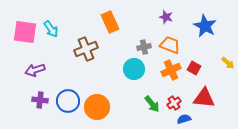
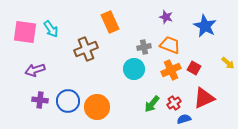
red triangle: rotated 30 degrees counterclockwise
green arrow: rotated 78 degrees clockwise
